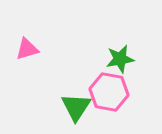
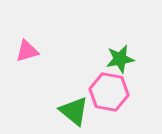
pink triangle: moved 2 px down
green triangle: moved 2 px left, 4 px down; rotated 24 degrees counterclockwise
